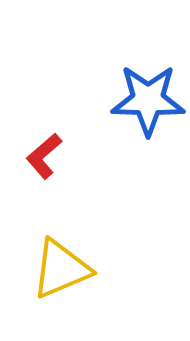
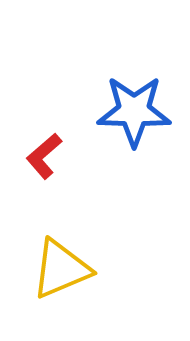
blue star: moved 14 px left, 11 px down
